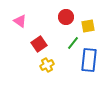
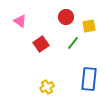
yellow square: moved 1 px right
red square: moved 2 px right
blue rectangle: moved 19 px down
yellow cross: moved 22 px down
